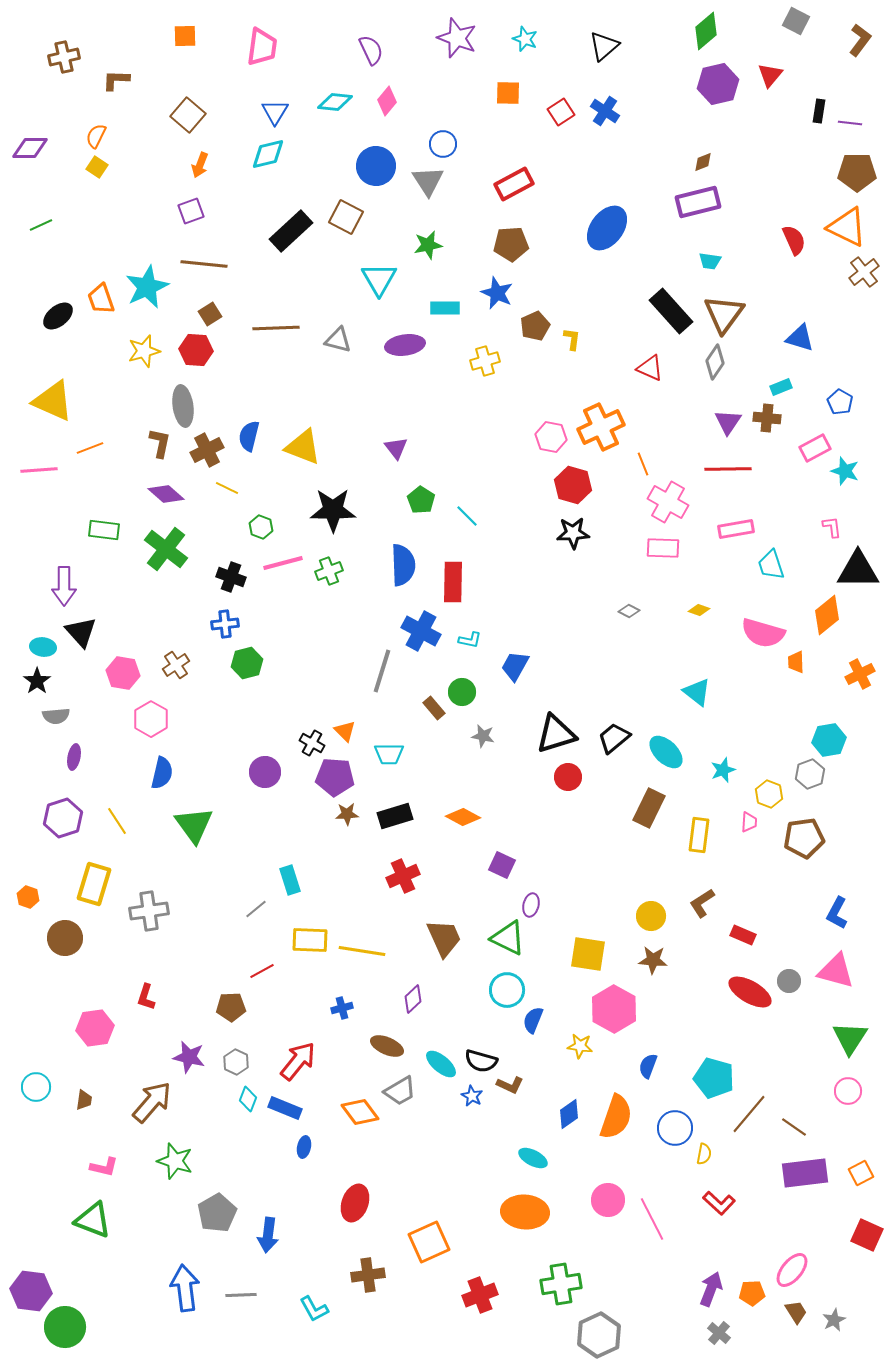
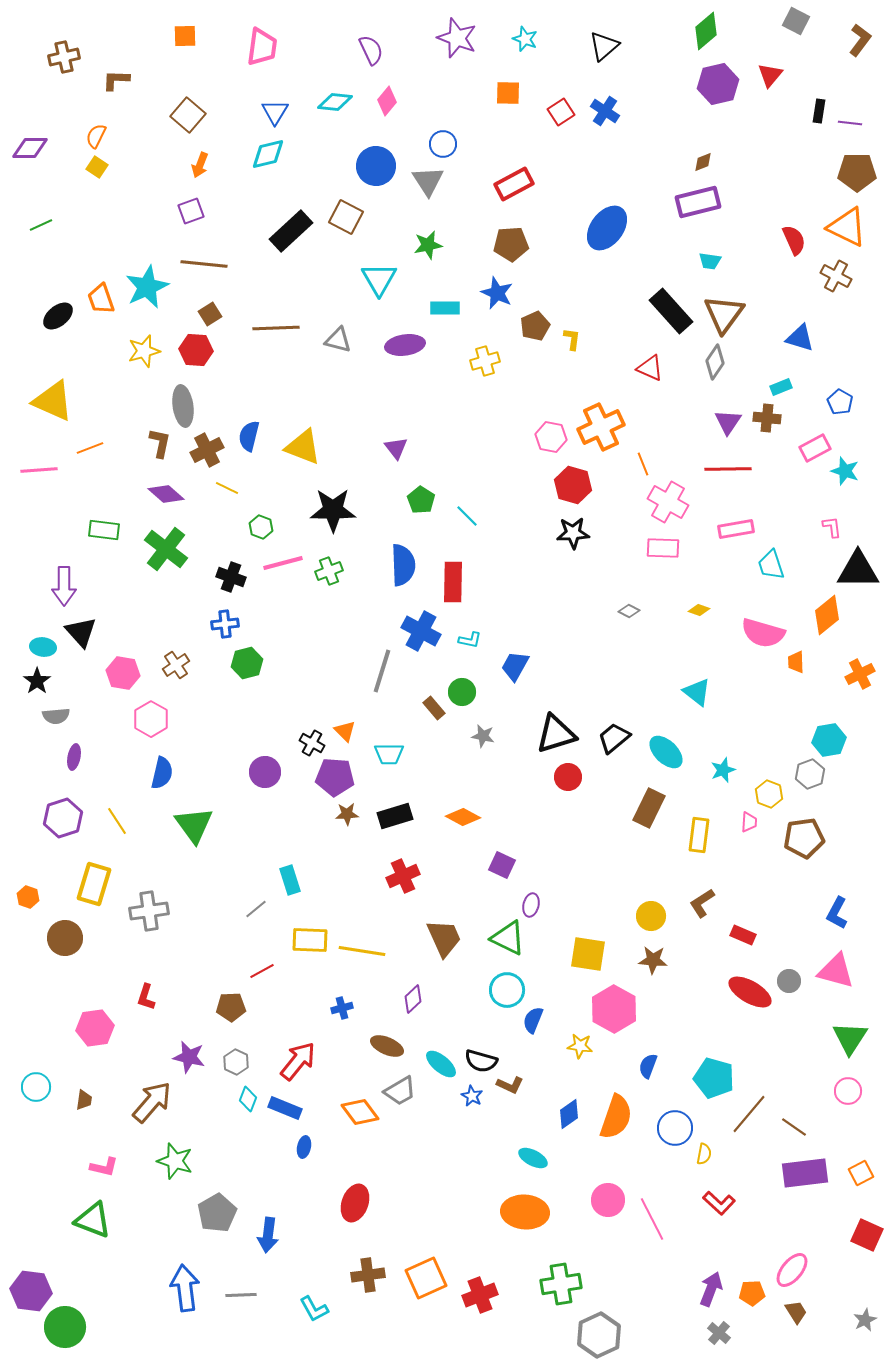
brown cross at (864, 272): moved 28 px left, 4 px down; rotated 24 degrees counterclockwise
orange square at (429, 1242): moved 3 px left, 36 px down
gray star at (834, 1320): moved 31 px right
